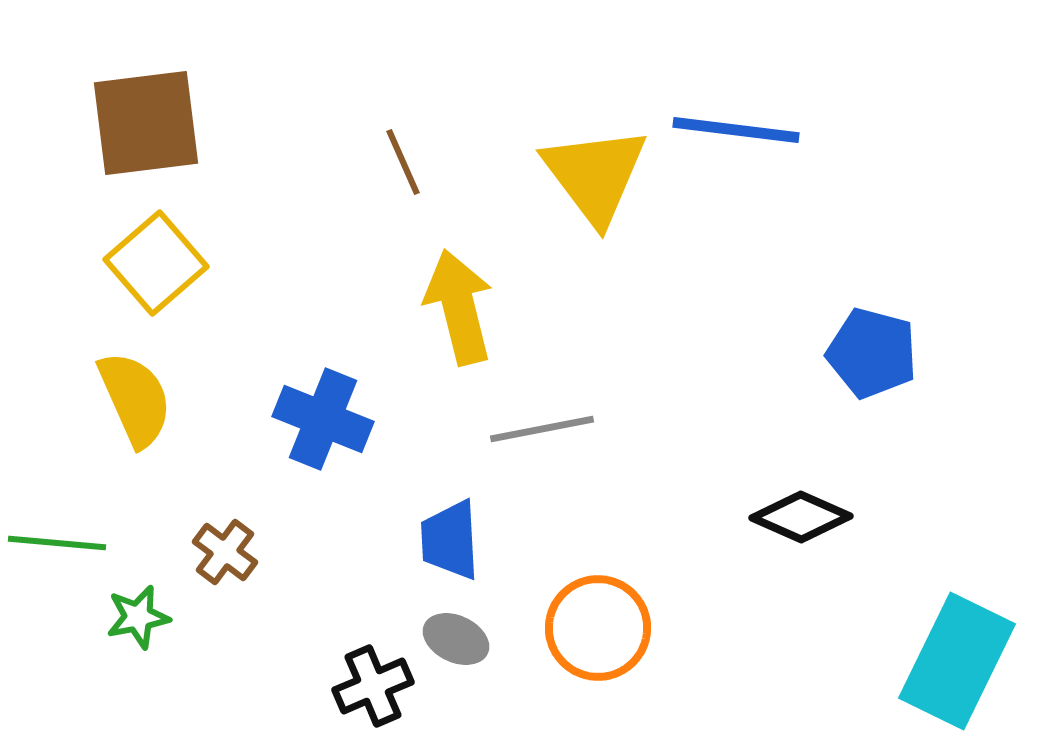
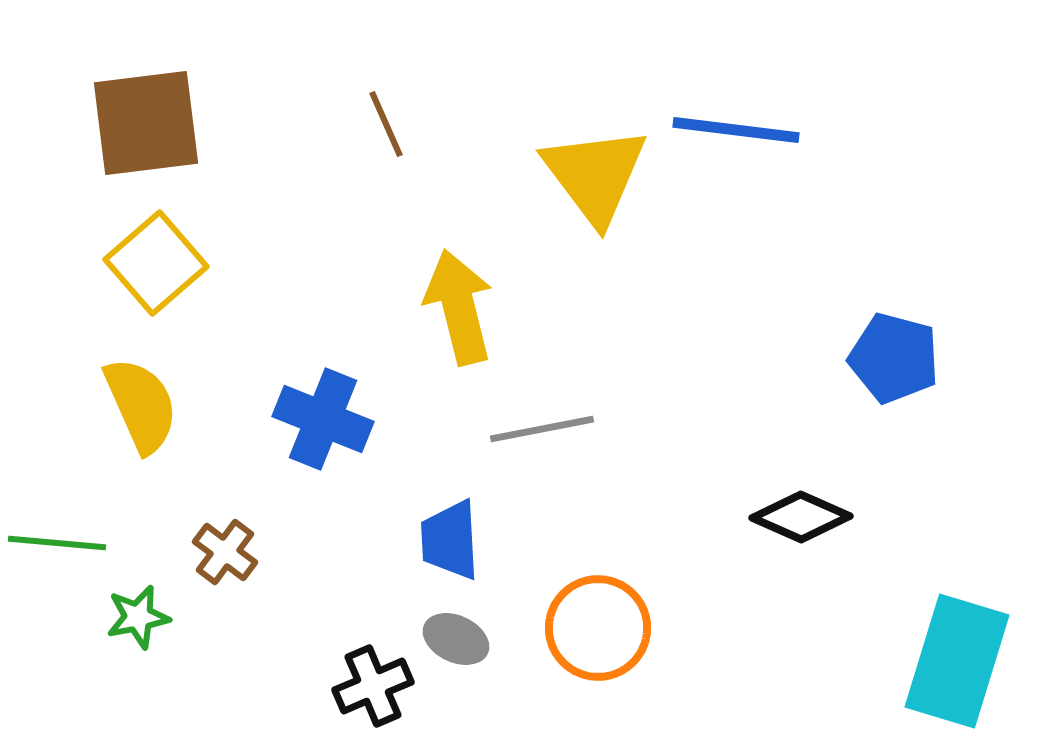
brown line: moved 17 px left, 38 px up
blue pentagon: moved 22 px right, 5 px down
yellow semicircle: moved 6 px right, 6 px down
cyan rectangle: rotated 9 degrees counterclockwise
